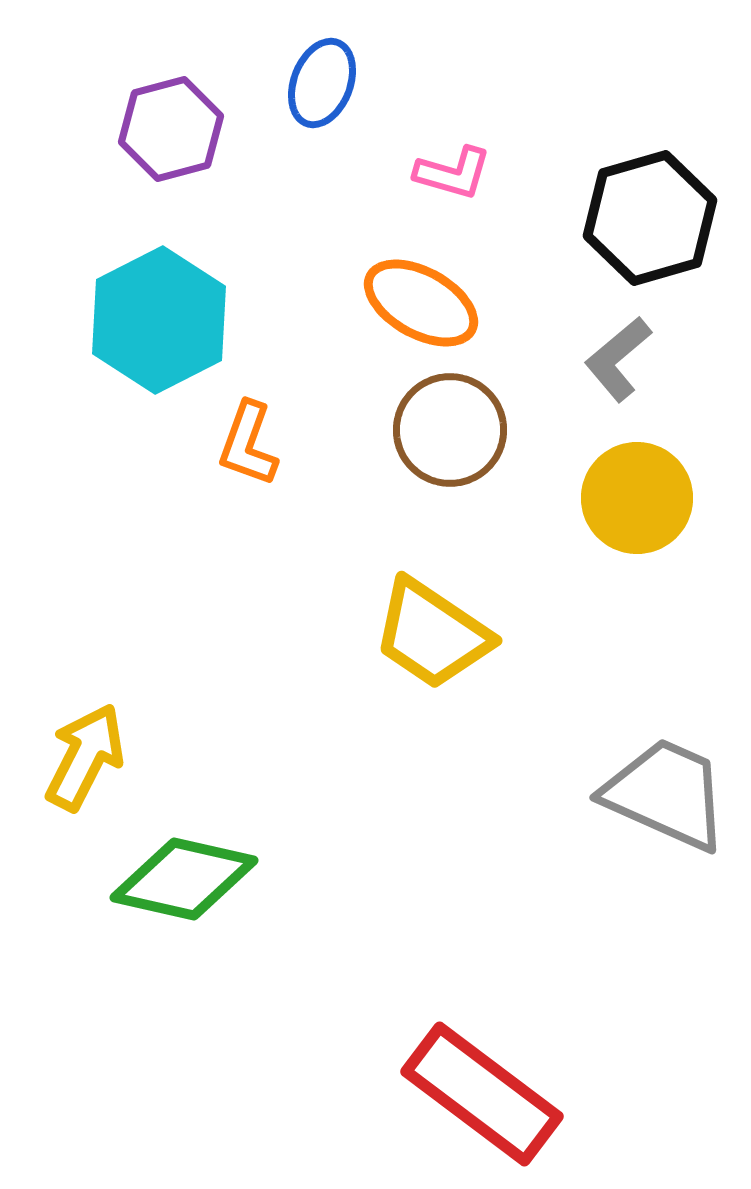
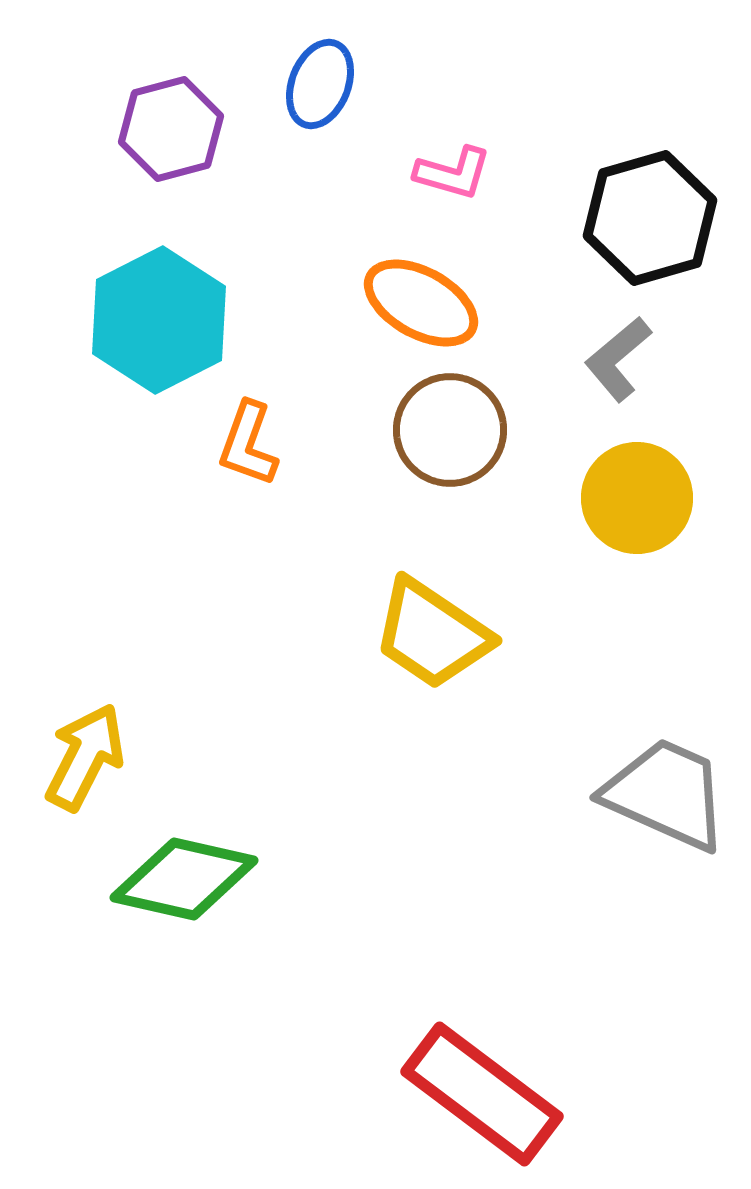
blue ellipse: moved 2 px left, 1 px down
